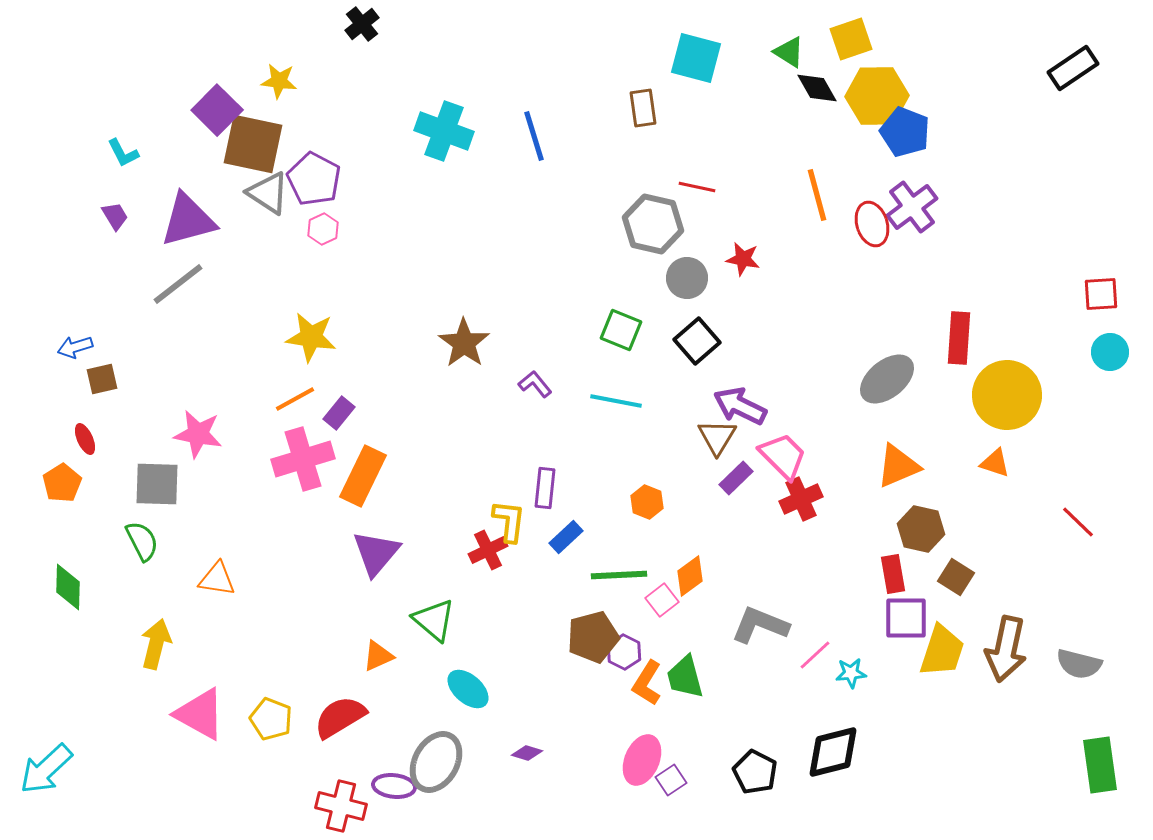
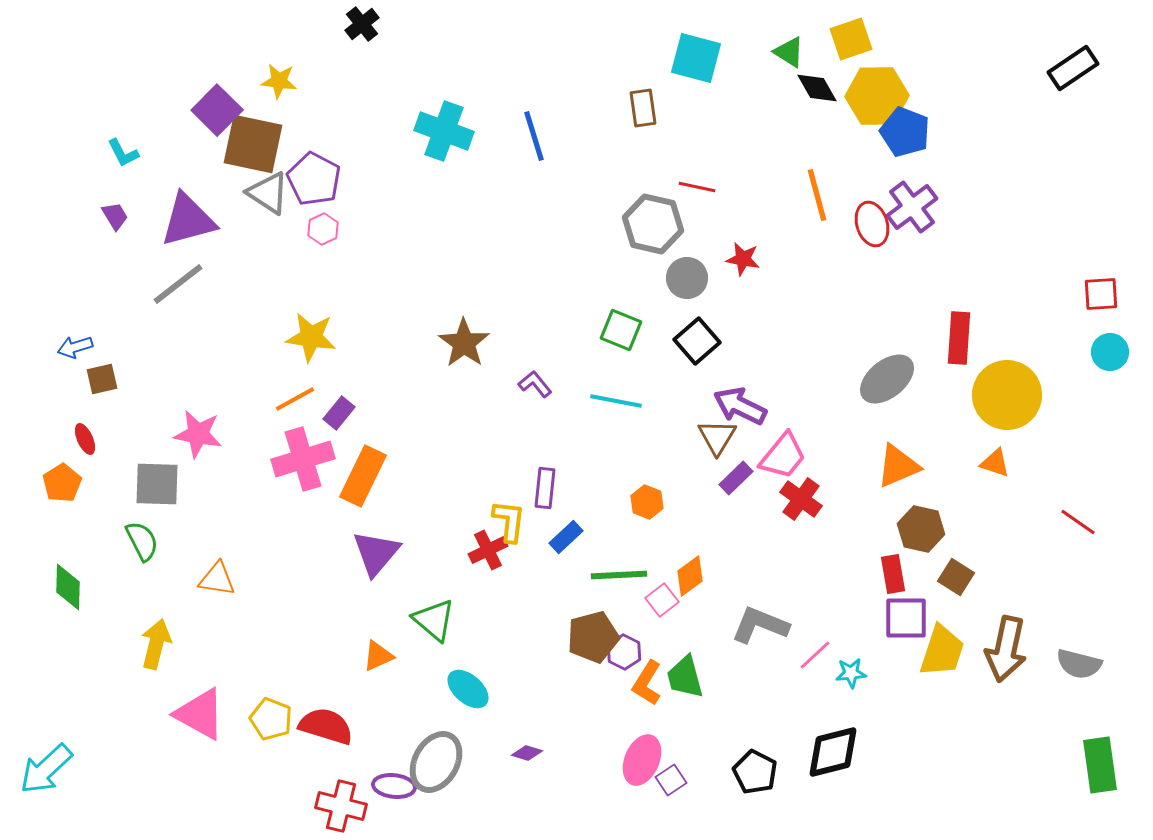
pink trapezoid at (783, 456): rotated 84 degrees clockwise
red cross at (801, 499): rotated 30 degrees counterclockwise
red line at (1078, 522): rotated 9 degrees counterclockwise
red semicircle at (340, 717): moved 14 px left, 9 px down; rotated 48 degrees clockwise
